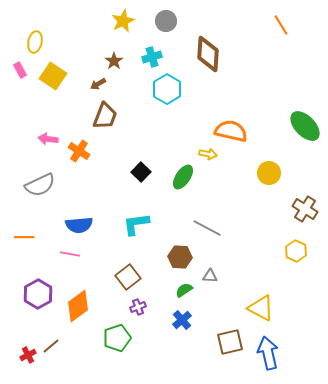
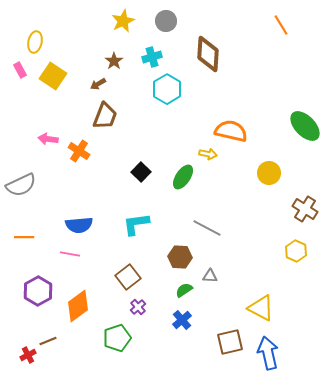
gray semicircle at (40, 185): moved 19 px left
purple hexagon at (38, 294): moved 3 px up
purple cross at (138, 307): rotated 21 degrees counterclockwise
brown line at (51, 346): moved 3 px left, 5 px up; rotated 18 degrees clockwise
